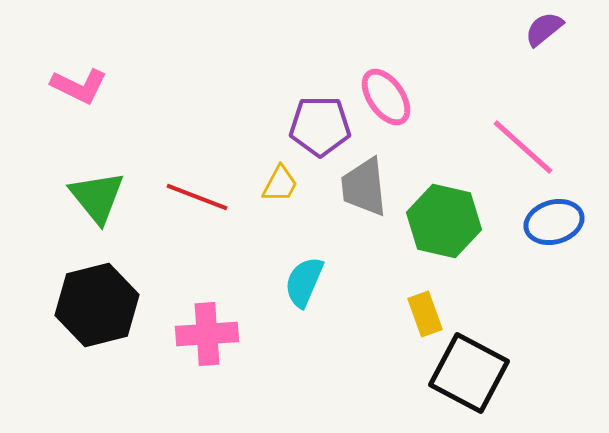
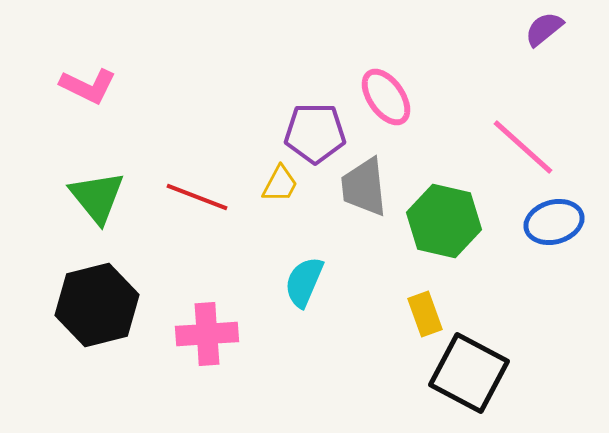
pink L-shape: moved 9 px right
purple pentagon: moved 5 px left, 7 px down
